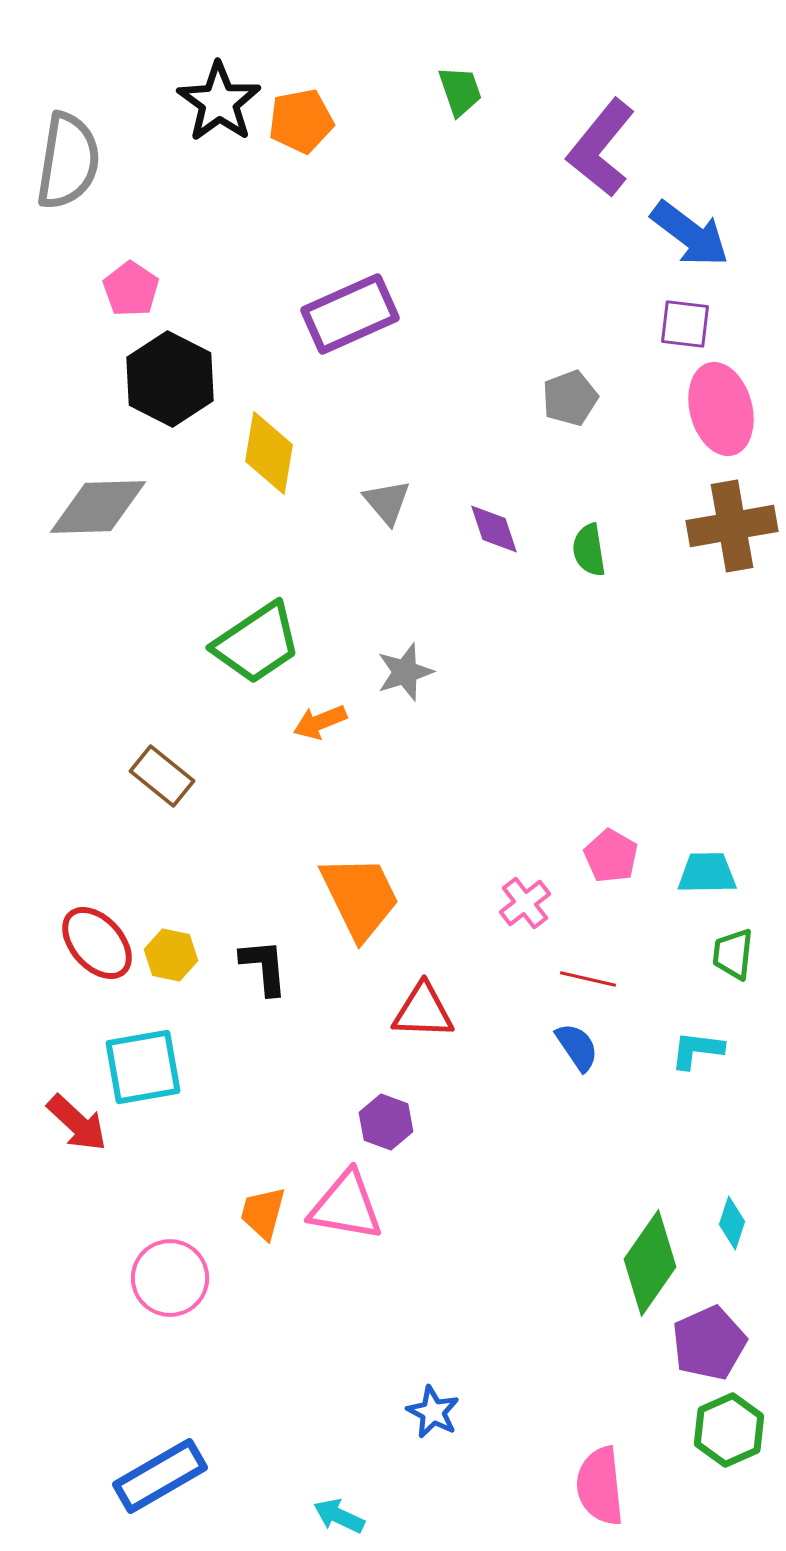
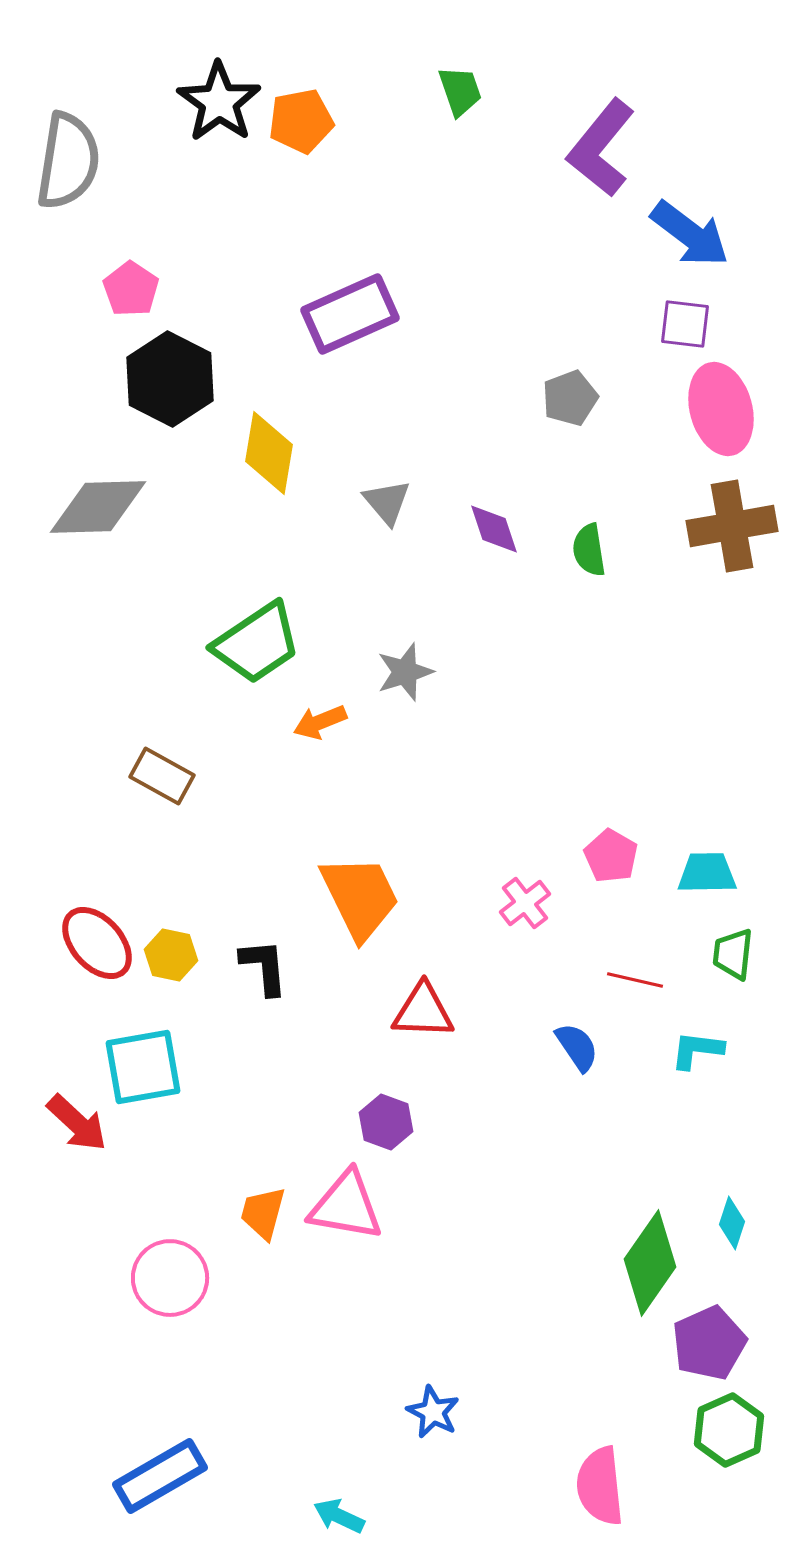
brown rectangle at (162, 776): rotated 10 degrees counterclockwise
red line at (588, 979): moved 47 px right, 1 px down
